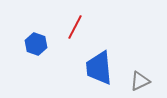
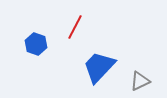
blue trapezoid: moved 1 px up; rotated 48 degrees clockwise
